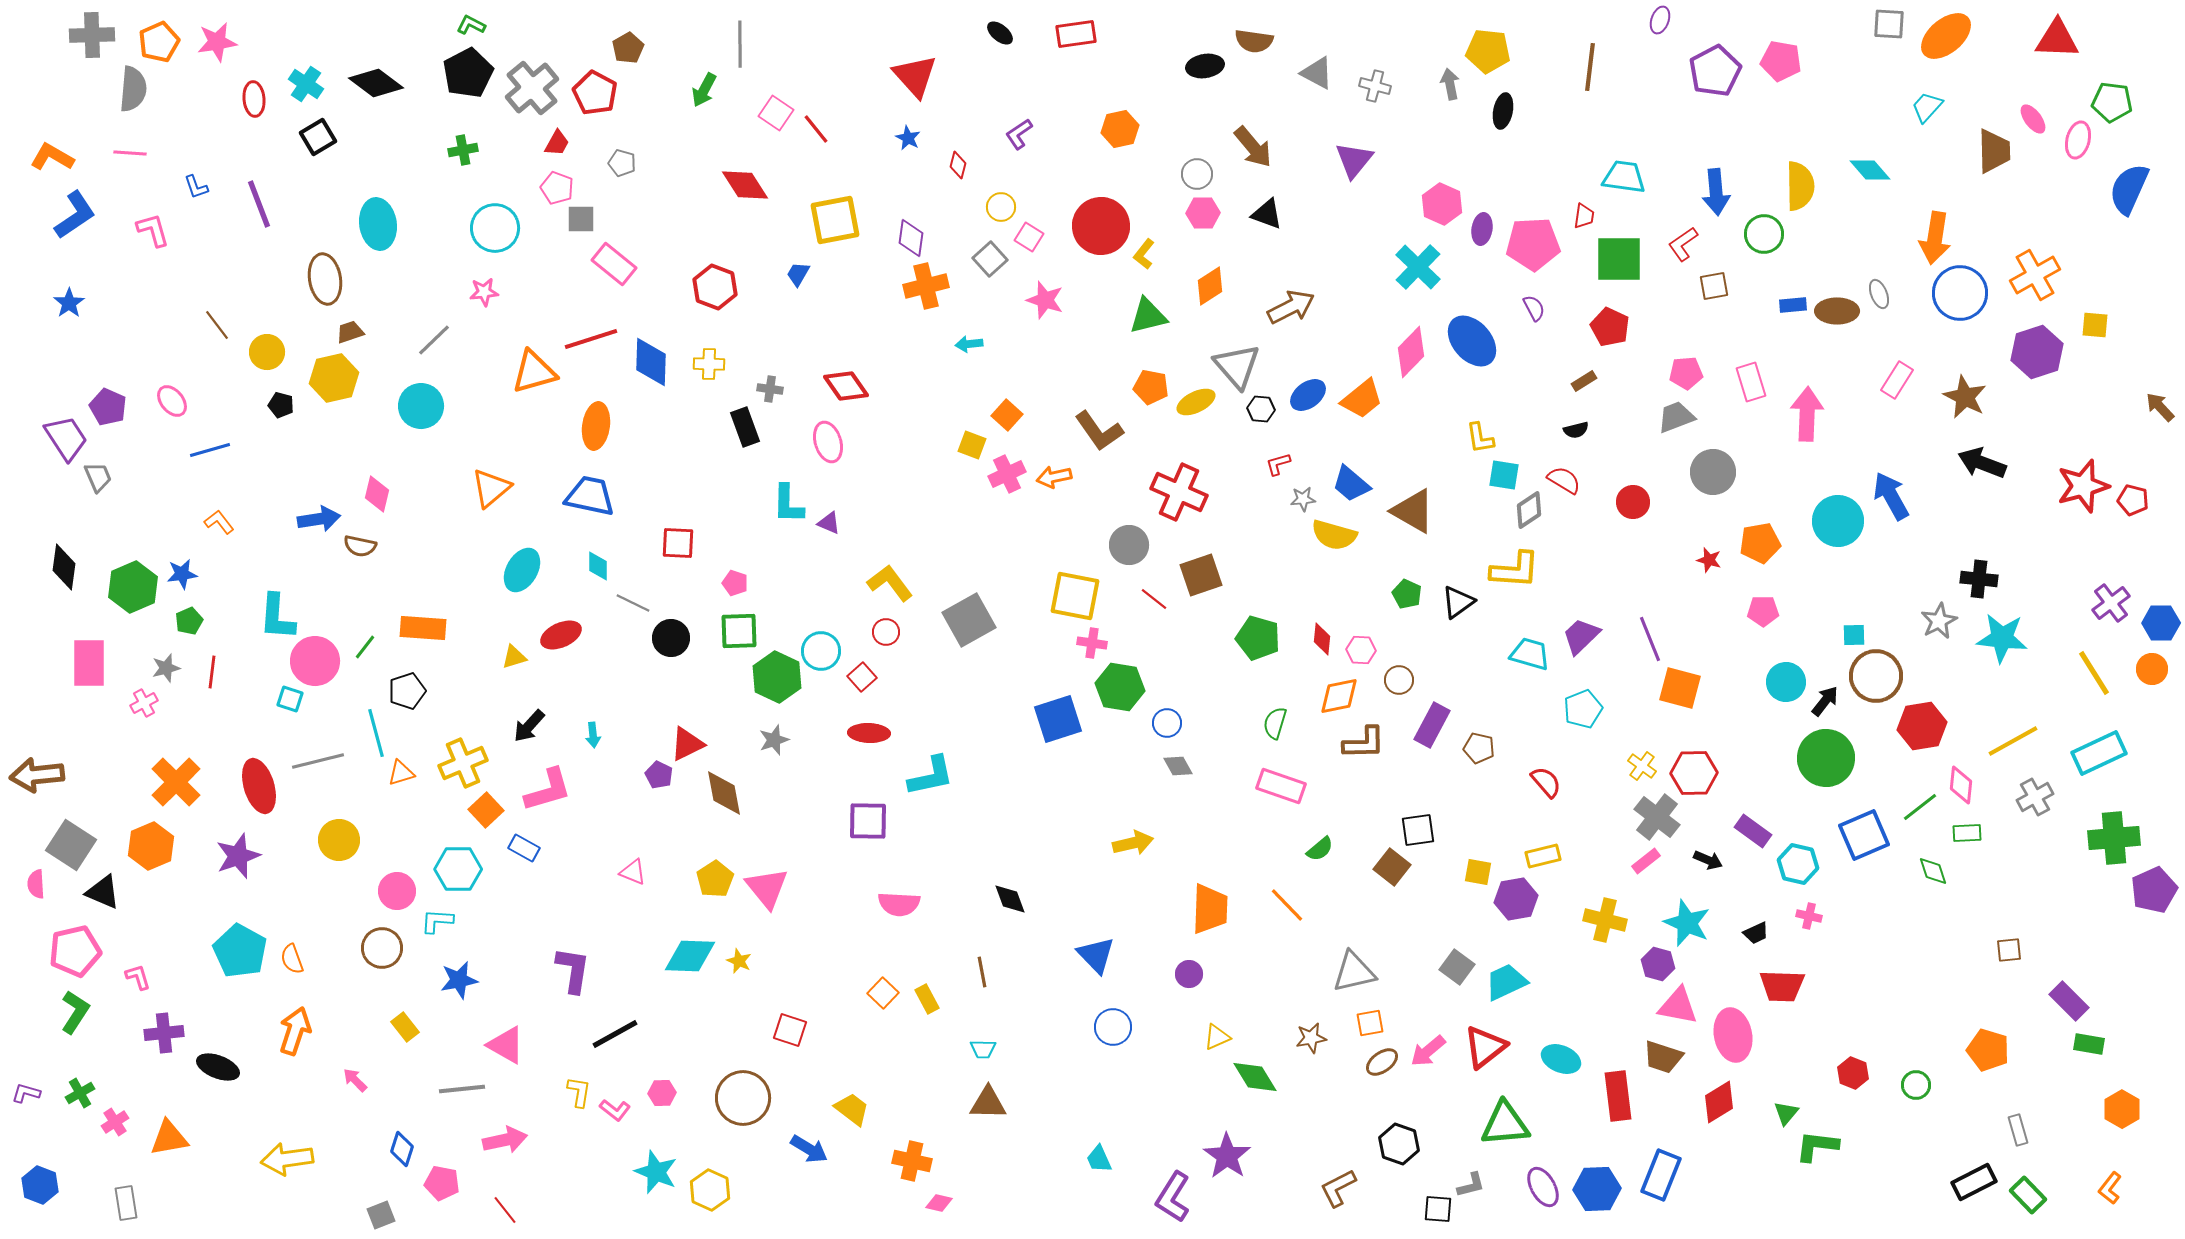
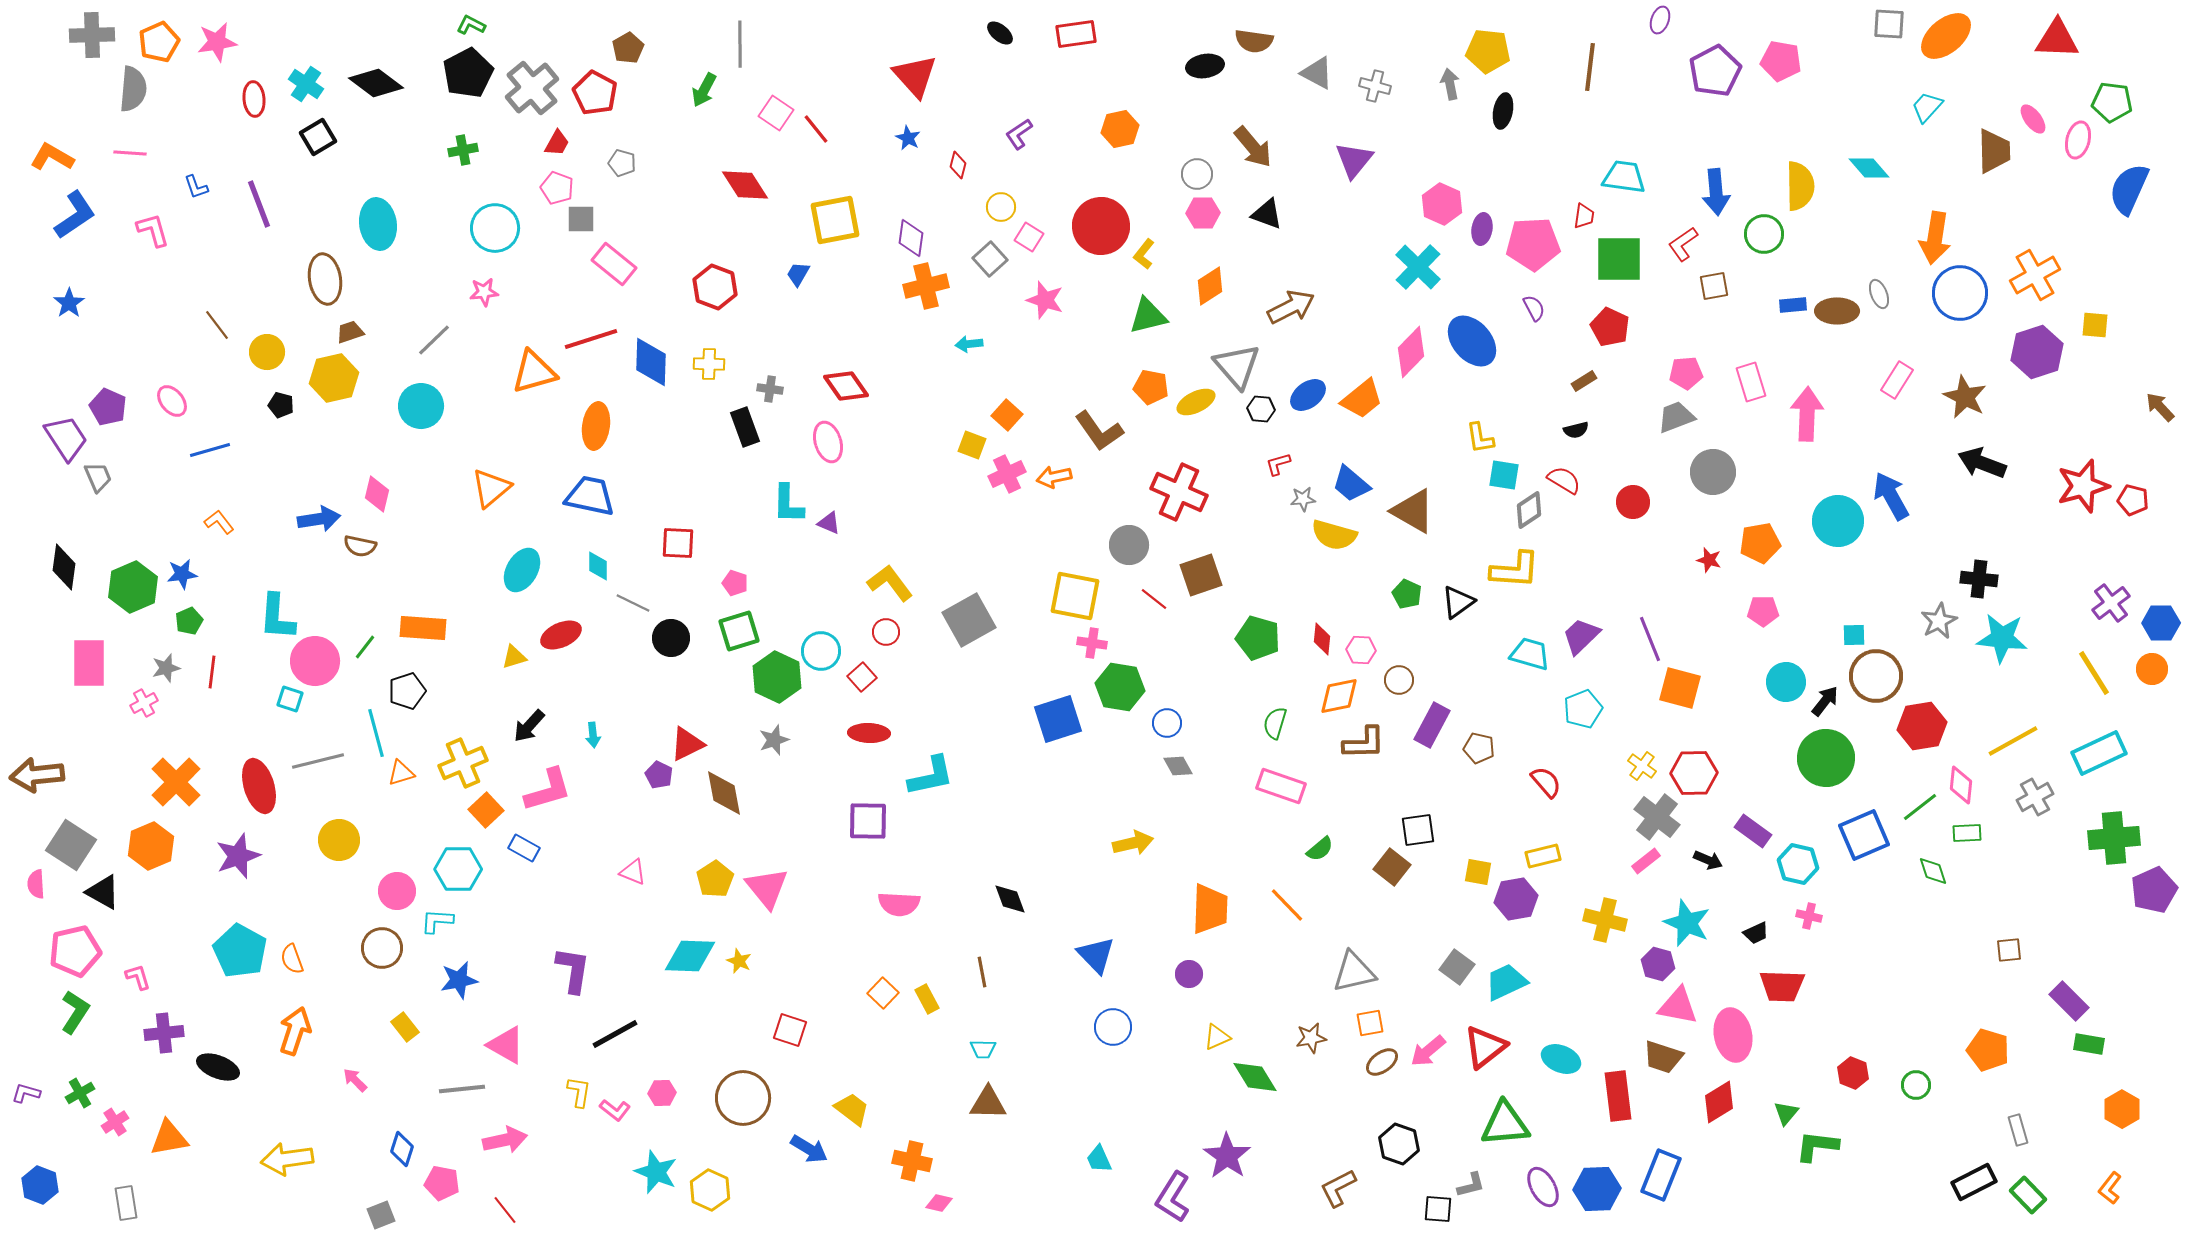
cyan diamond at (1870, 170): moved 1 px left, 2 px up
green square at (739, 631): rotated 15 degrees counterclockwise
black triangle at (103, 892): rotated 6 degrees clockwise
